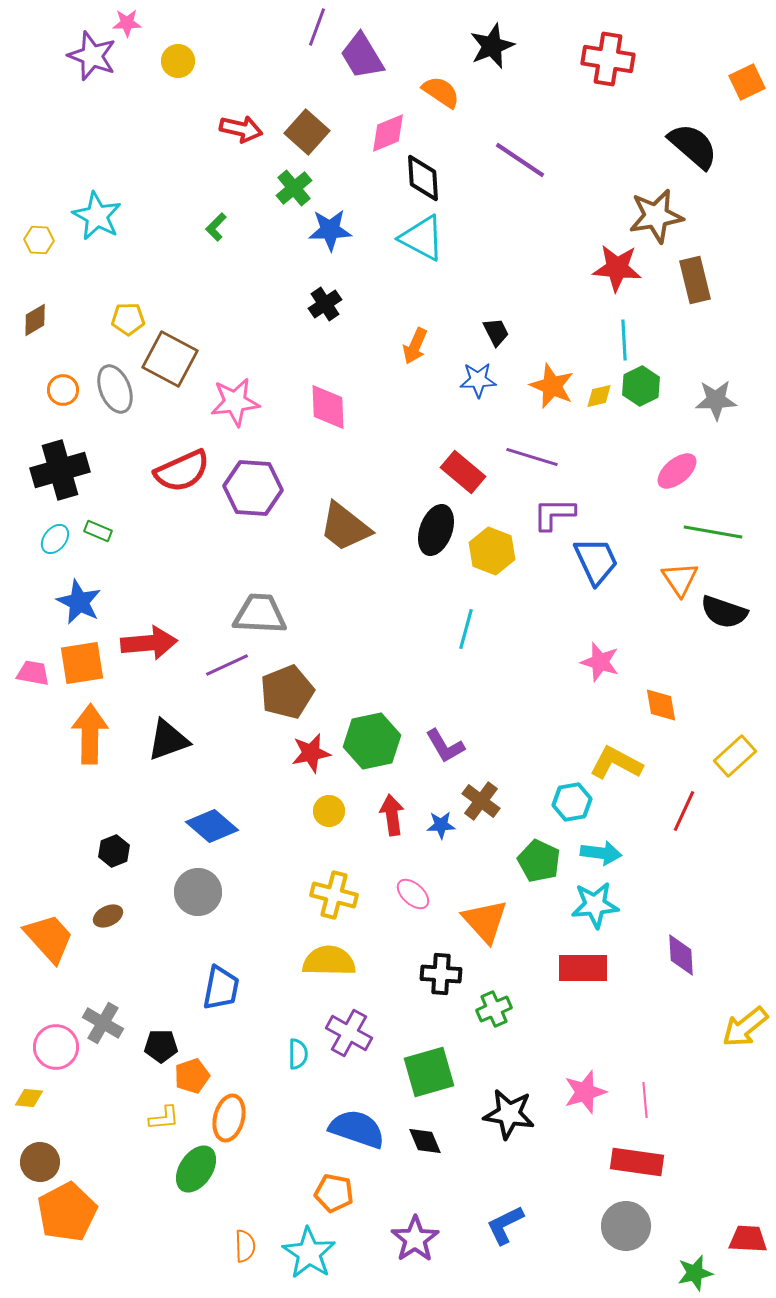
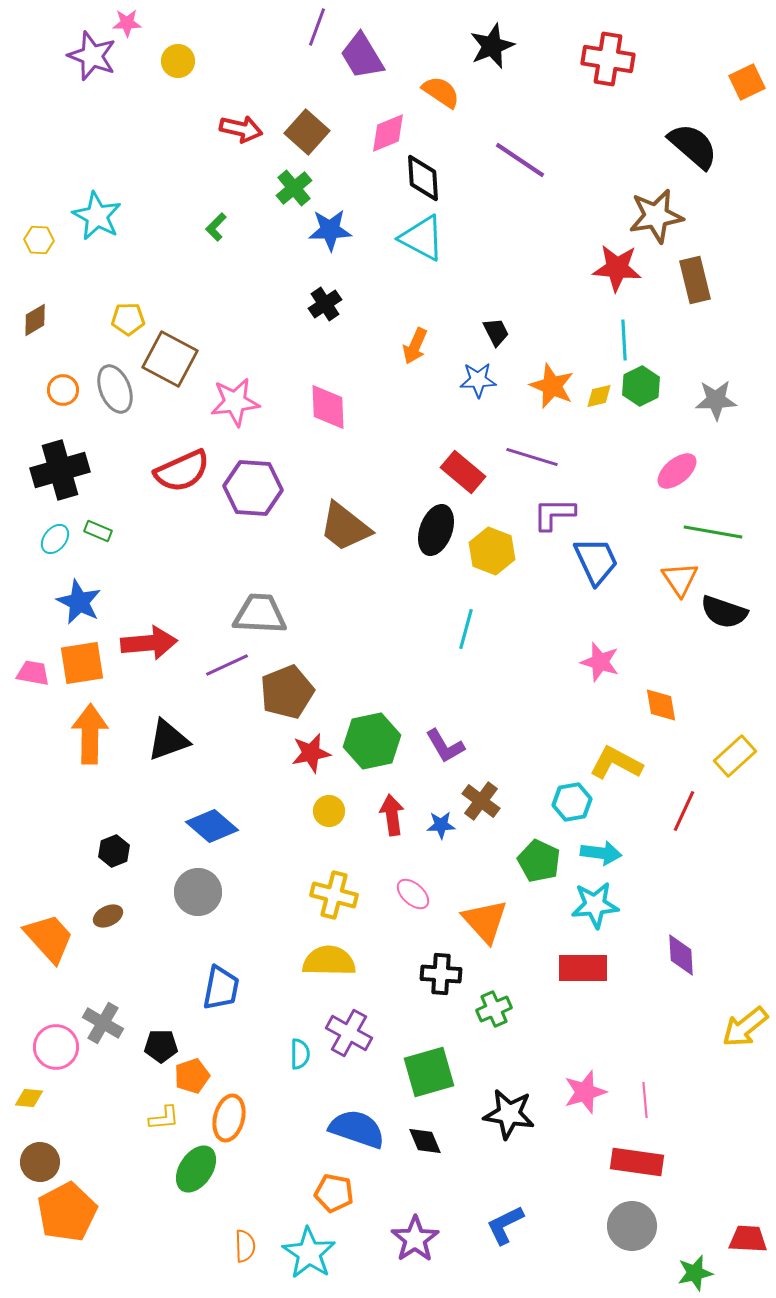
cyan semicircle at (298, 1054): moved 2 px right
gray circle at (626, 1226): moved 6 px right
